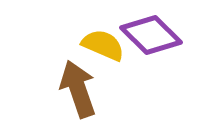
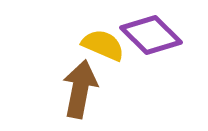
brown arrow: moved 2 px right; rotated 30 degrees clockwise
